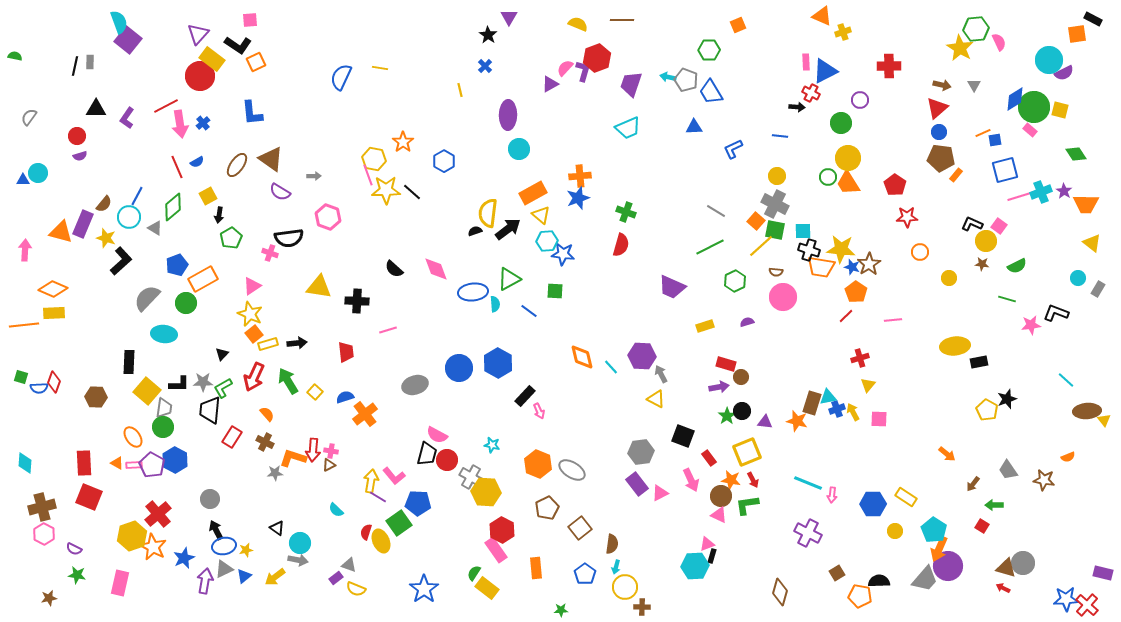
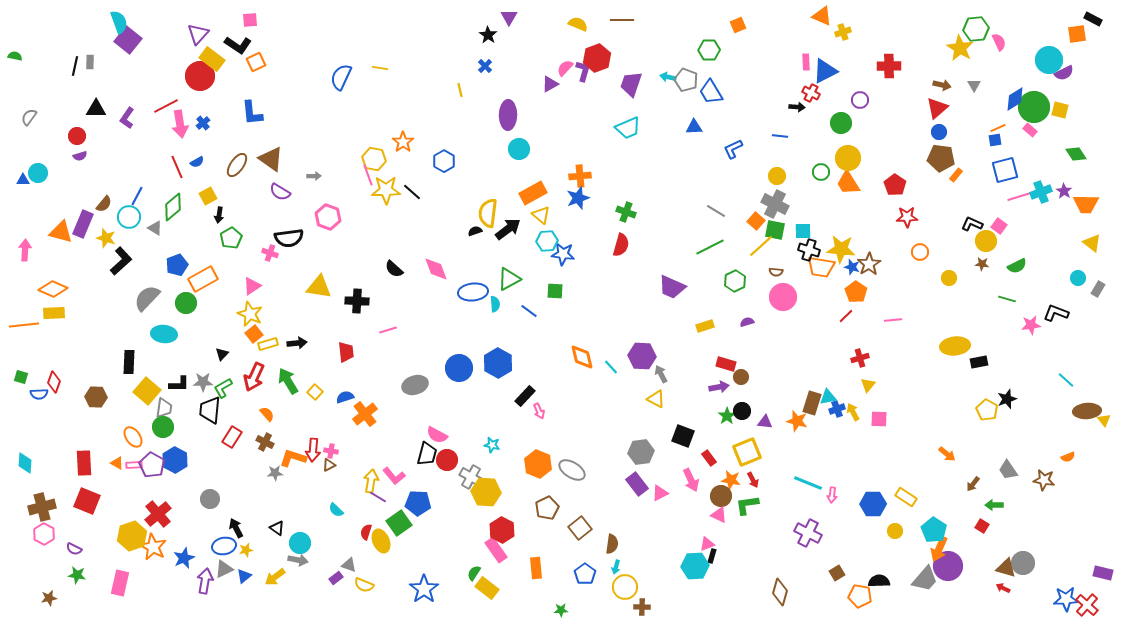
orange line at (983, 133): moved 15 px right, 5 px up
green circle at (828, 177): moved 7 px left, 5 px up
blue semicircle at (39, 388): moved 6 px down
red square at (89, 497): moved 2 px left, 4 px down
black arrow at (216, 530): moved 20 px right, 2 px up
yellow semicircle at (356, 589): moved 8 px right, 4 px up
